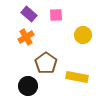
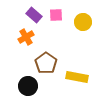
purple rectangle: moved 5 px right, 1 px down
yellow circle: moved 13 px up
